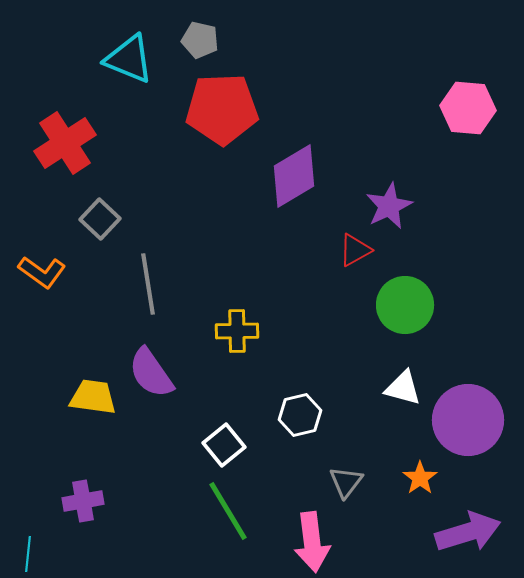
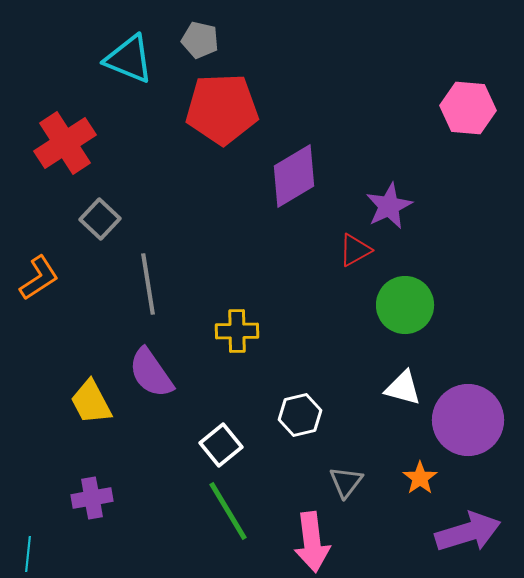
orange L-shape: moved 3 px left, 6 px down; rotated 69 degrees counterclockwise
yellow trapezoid: moved 2 px left, 5 px down; rotated 126 degrees counterclockwise
white square: moved 3 px left
purple cross: moved 9 px right, 3 px up
